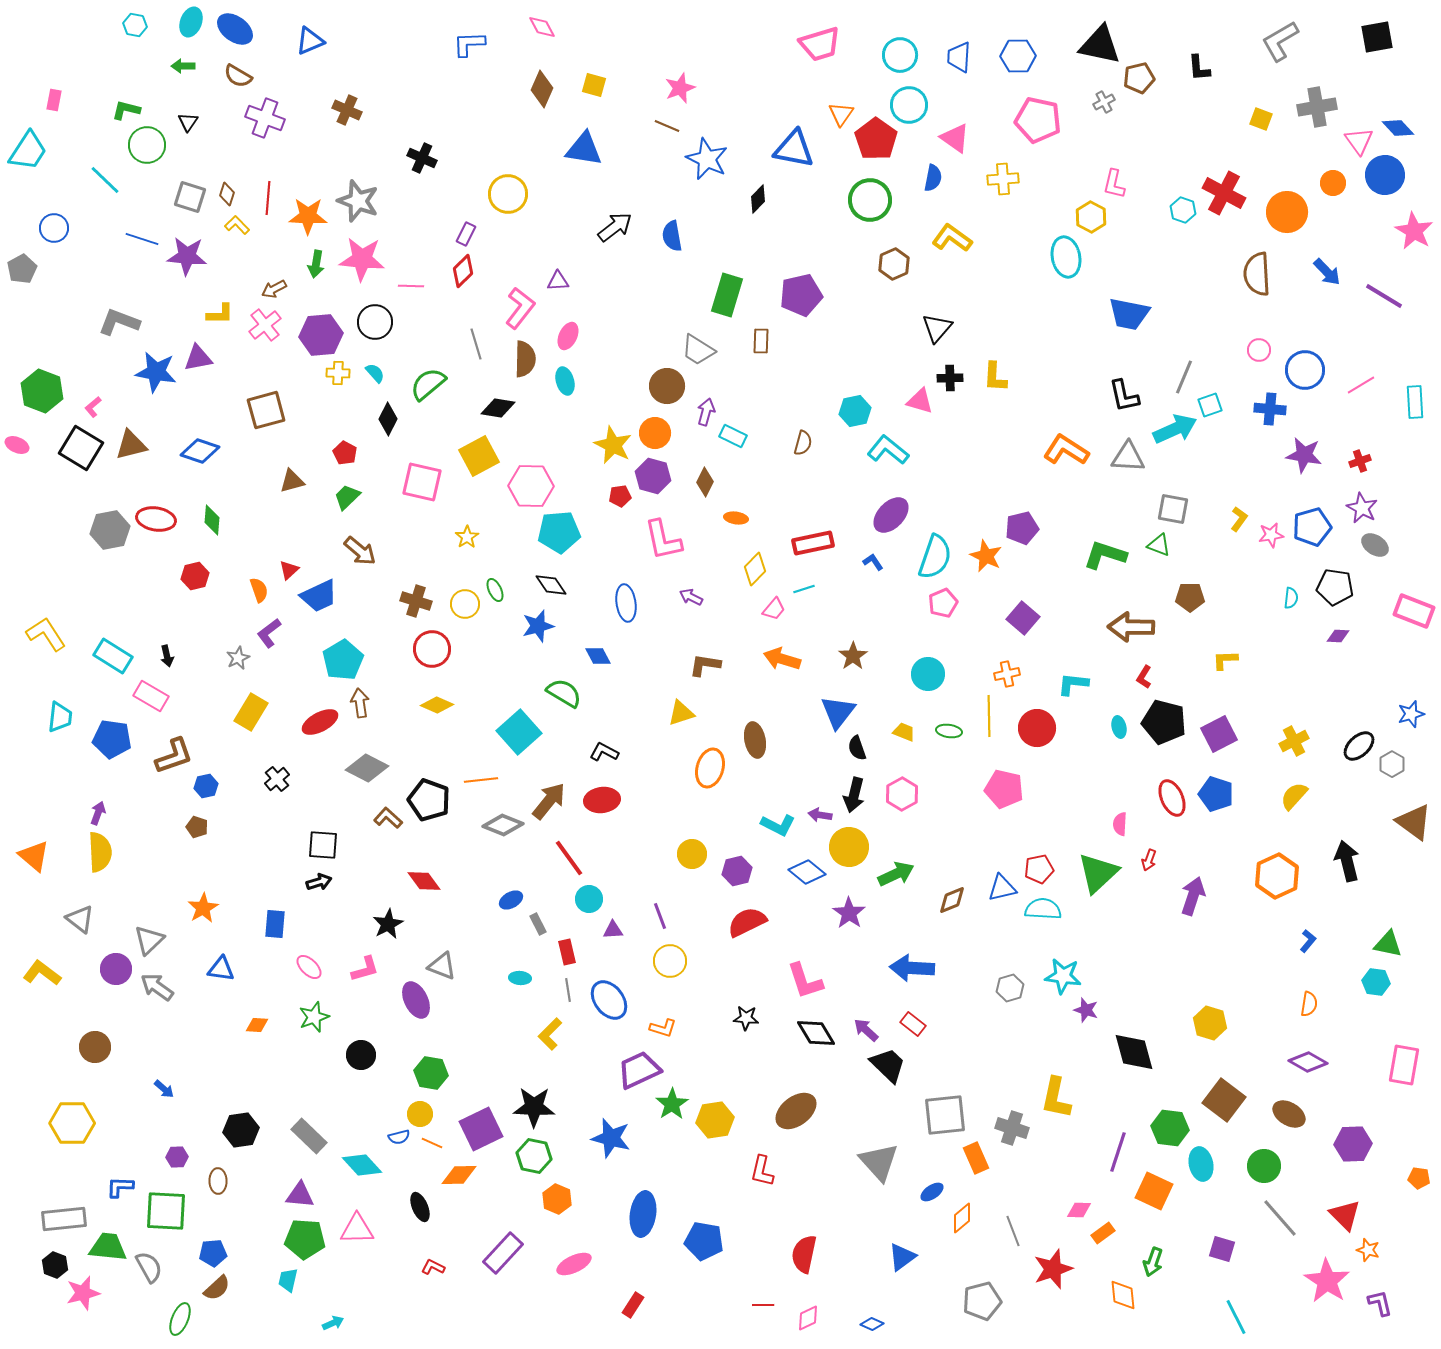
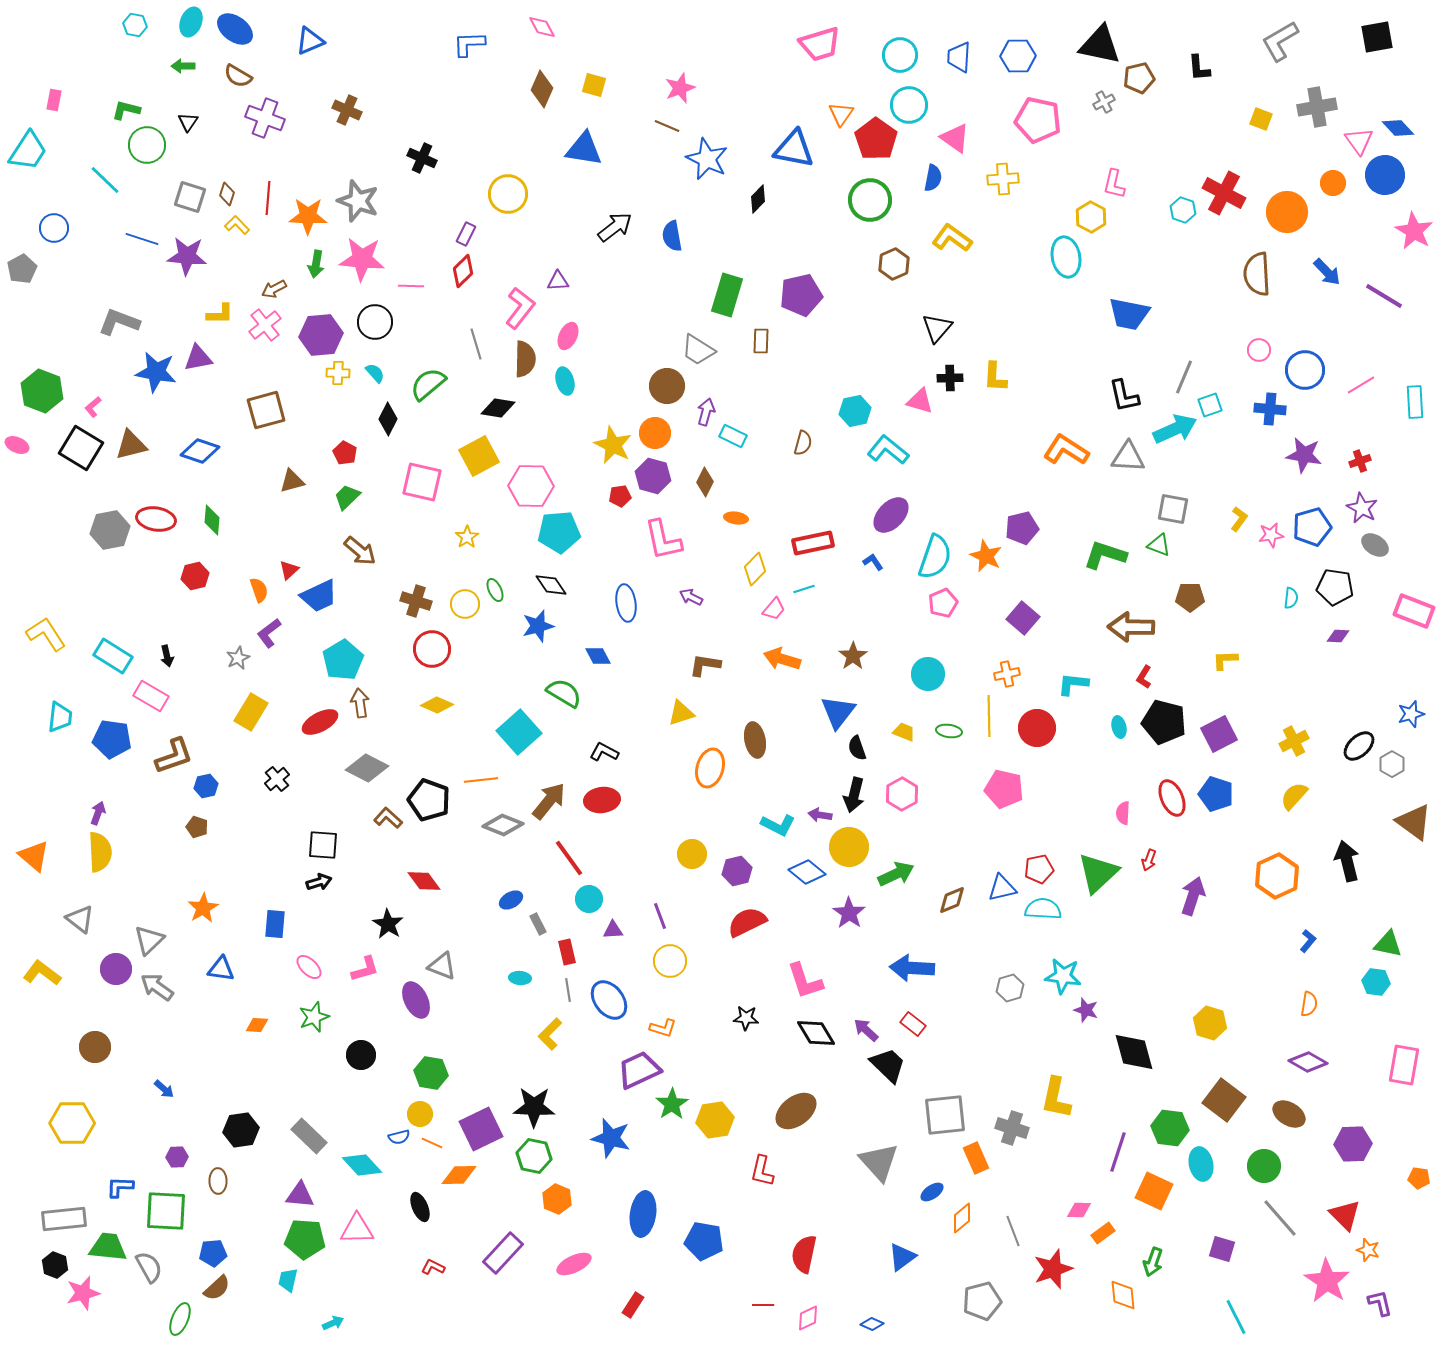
pink semicircle at (1120, 824): moved 3 px right, 11 px up
black star at (388, 924): rotated 12 degrees counterclockwise
